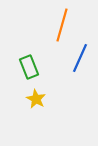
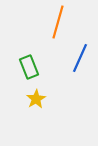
orange line: moved 4 px left, 3 px up
yellow star: rotated 12 degrees clockwise
